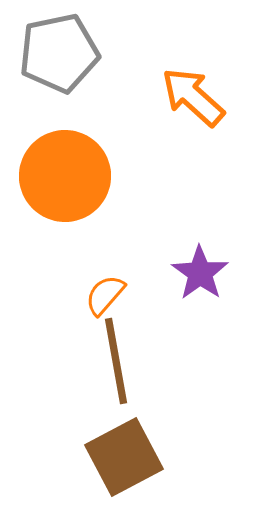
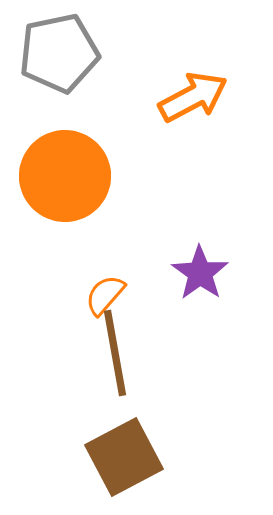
orange arrow: rotated 110 degrees clockwise
brown line: moved 1 px left, 8 px up
